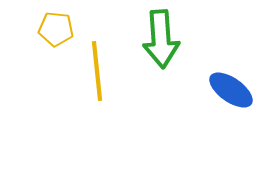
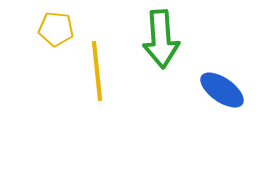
blue ellipse: moved 9 px left
